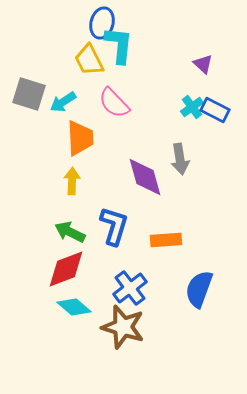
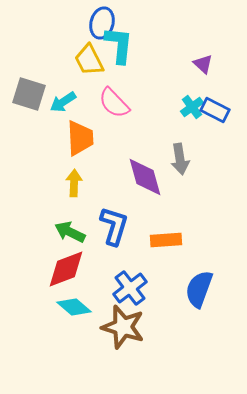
yellow arrow: moved 2 px right, 2 px down
